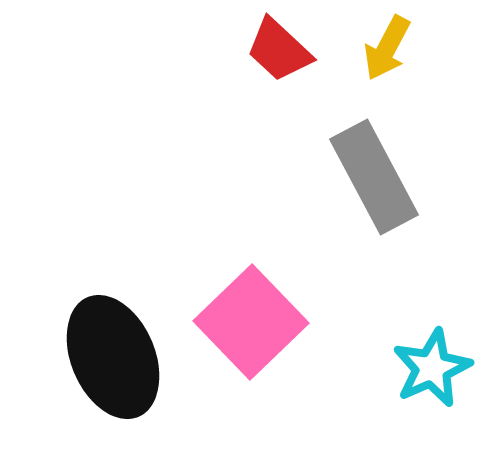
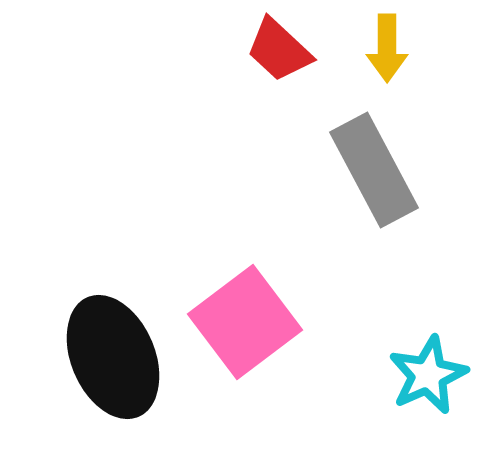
yellow arrow: rotated 28 degrees counterclockwise
gray rectangle: moved 7 px up
pink square: moved 6 px left; rotated 7 degrees clockwise
cyan star: moved 4 px left, 7 px down
